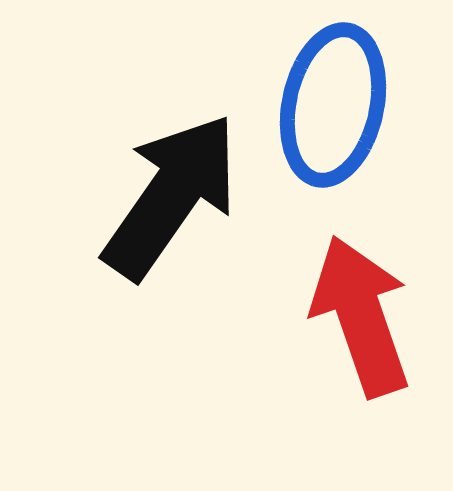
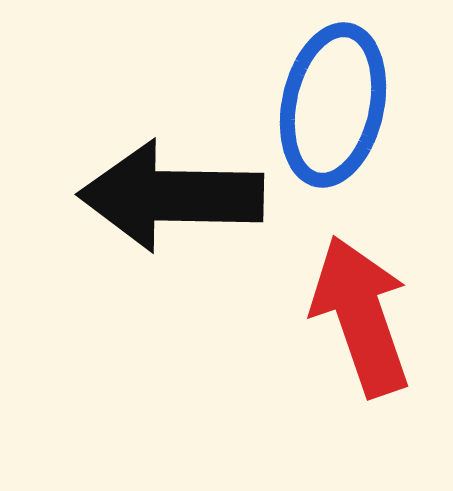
black arrow: rotated 124 degrees counterclockwise
